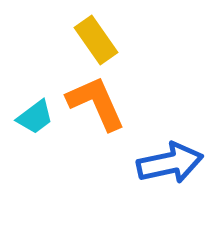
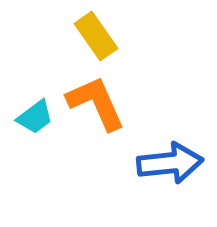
yellow rectangle: moved 4 px up
blue arrow: rotated 6 degrees clockwise
